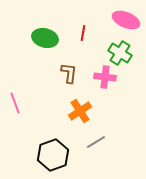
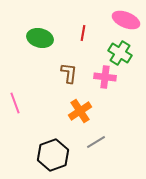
green ellipse: moved 5 px left
